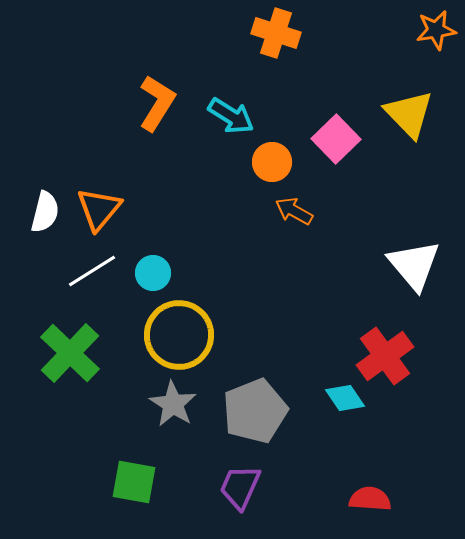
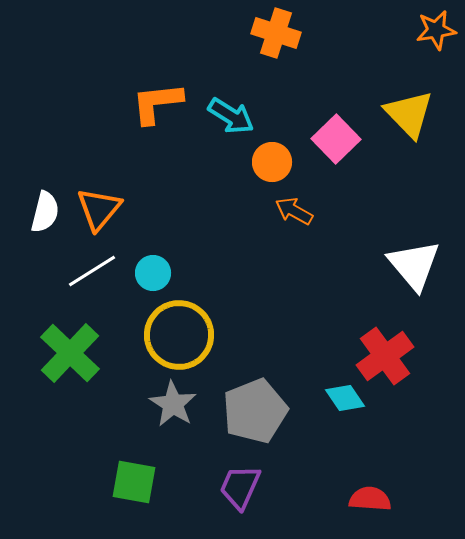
orange L-shape: rotated 128 degrees counterclockwise
